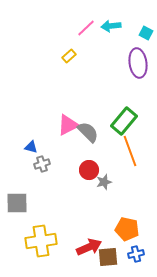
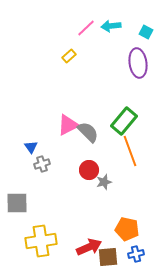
cyan square: moved 1 px up
blue triangle: rotated 40 degrees clockwise
